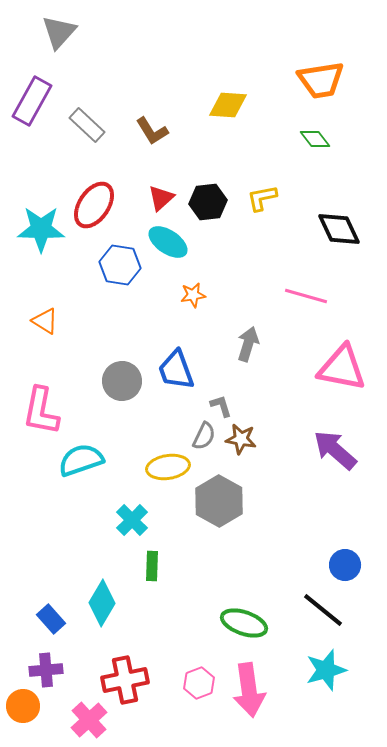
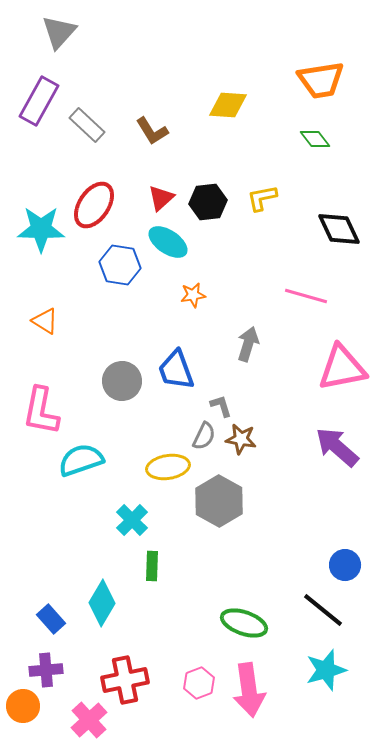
purple rectangle at (32, 101): moved 7 px right
pink triangle at (342, 368): rotated 22 degrees counterclockwise
purple arrow at (335, 450): moved 2 px right, 3 px up
